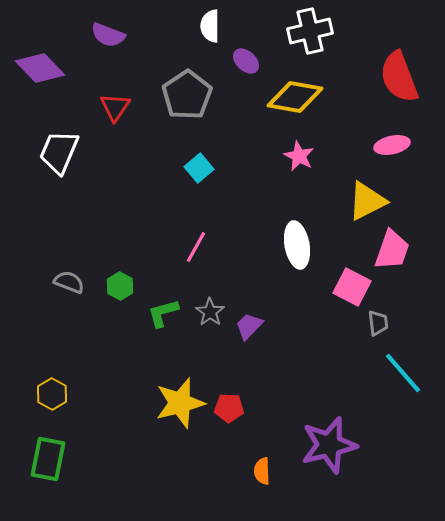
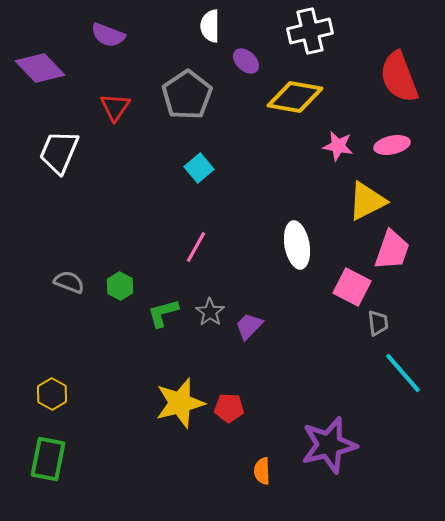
pink star: moved 39 px right, 10 px up; rotated 16 degrees counterclockwise
